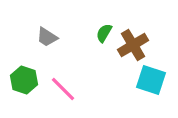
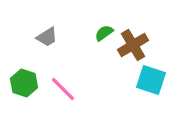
green semicircle: rotated 24 degrees clockwise
gray trapezoid: rotated 65 degrees counterclockwise
green hexagon: moved 3 px down
